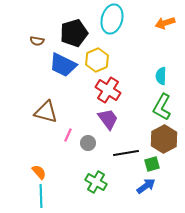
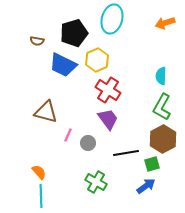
brown hexagon: moved 1 px left
